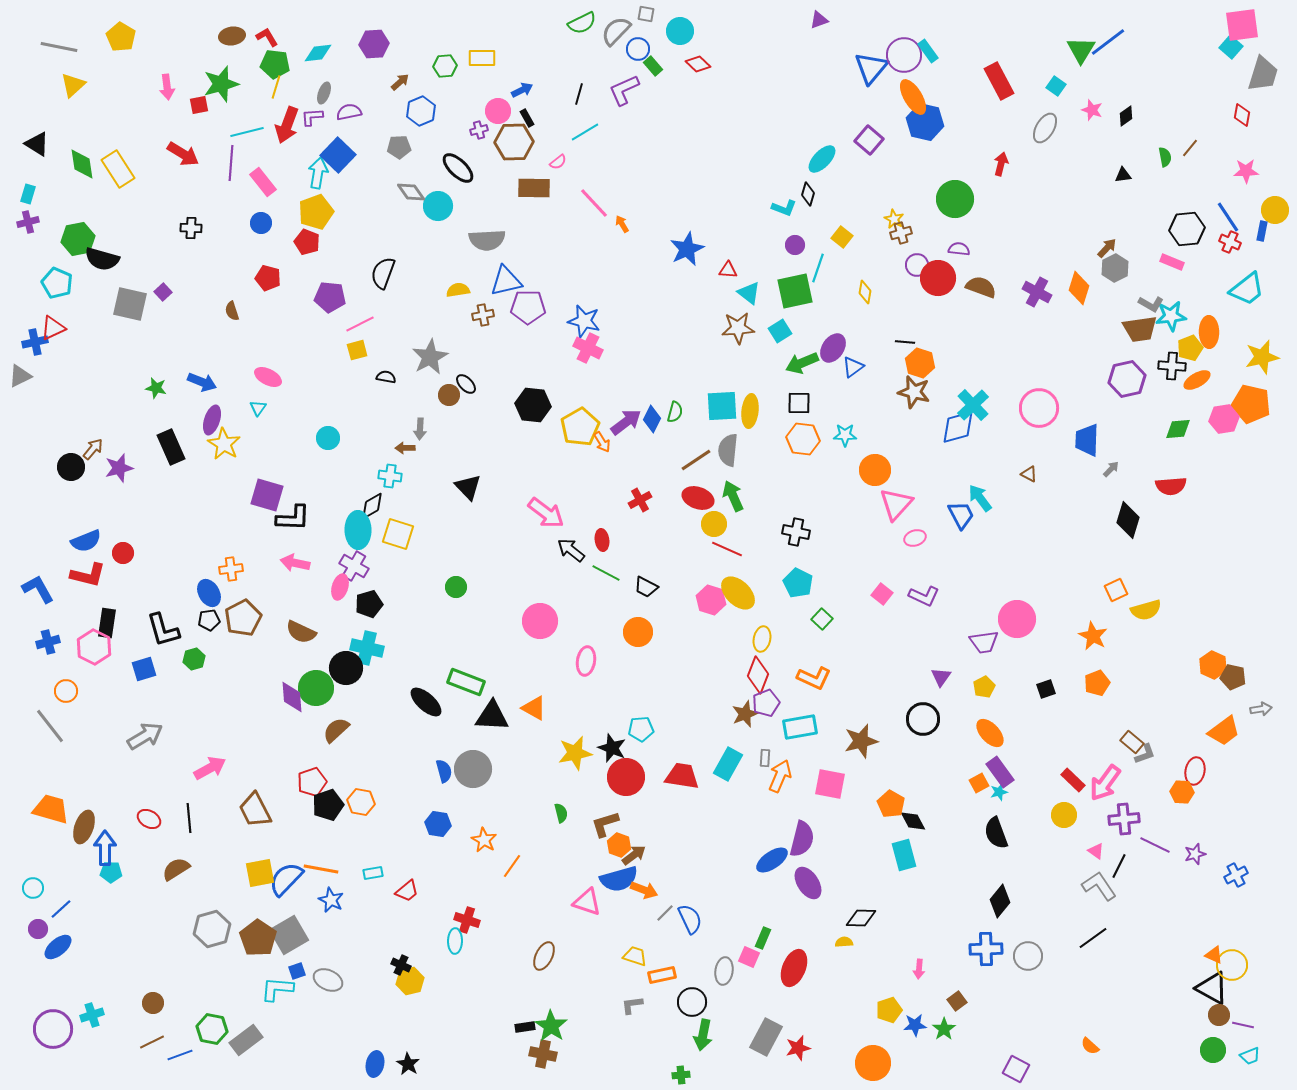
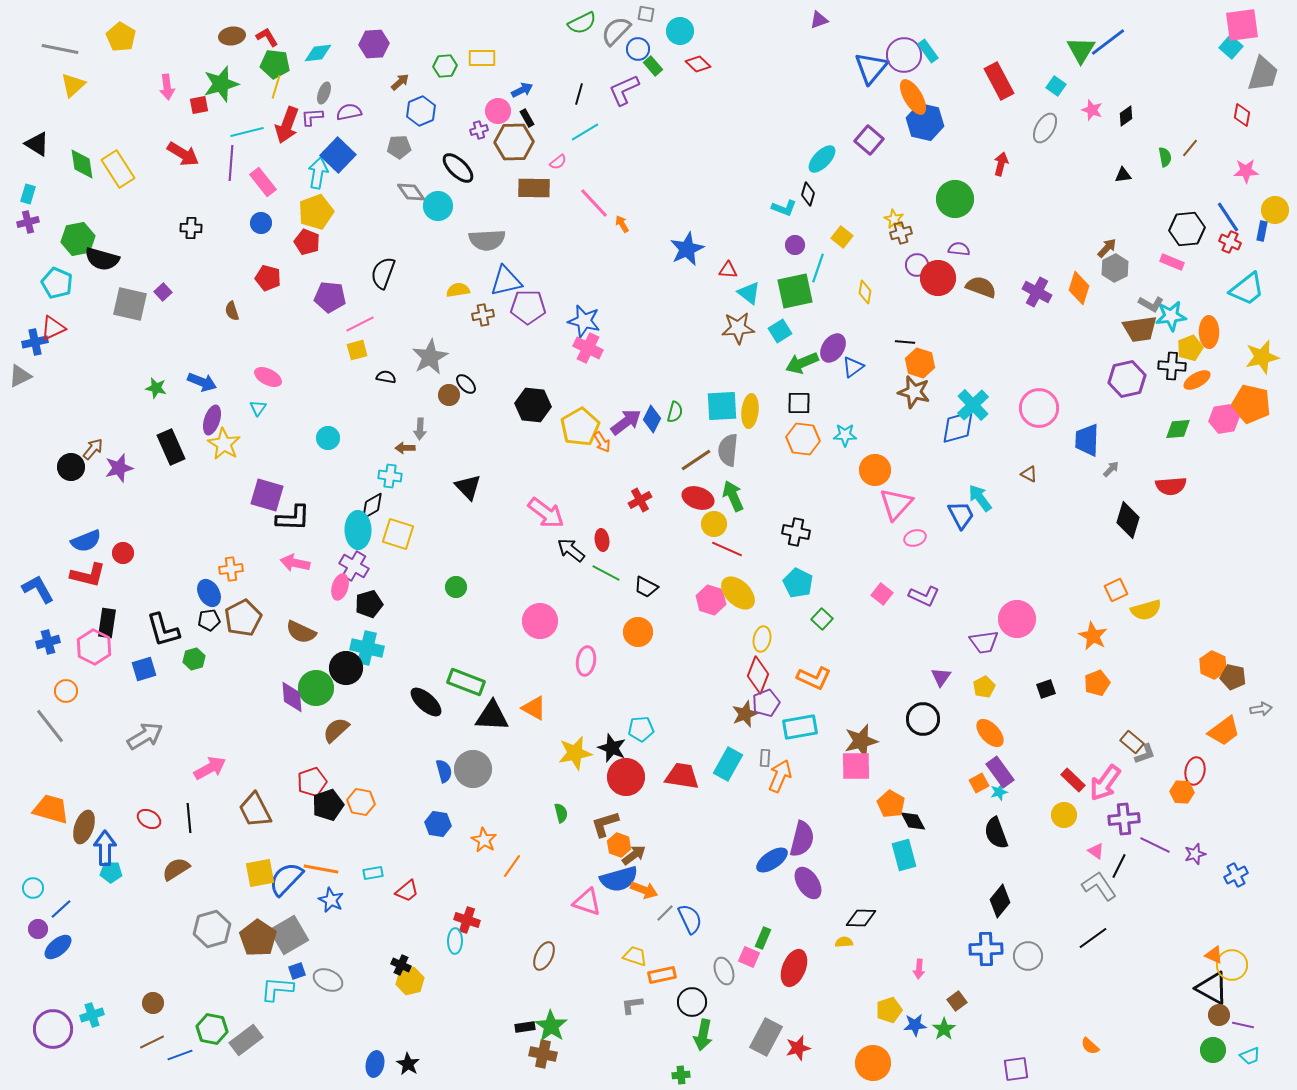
gray line at (59, 47): moved 1 px right, 2 px down
pink square at (830, 784): moved 26 px right, 18 px up; rotated 12 degrees counterclockwise
gray ellipse at (724, 971): rotated 28 degrees counterclockwise
purple square at (1016, 1069): rotated 36 degrees counterclockwise
